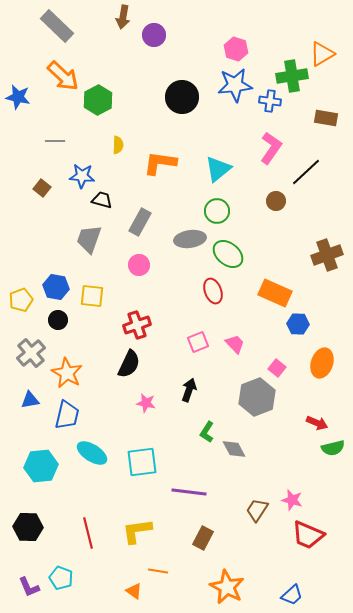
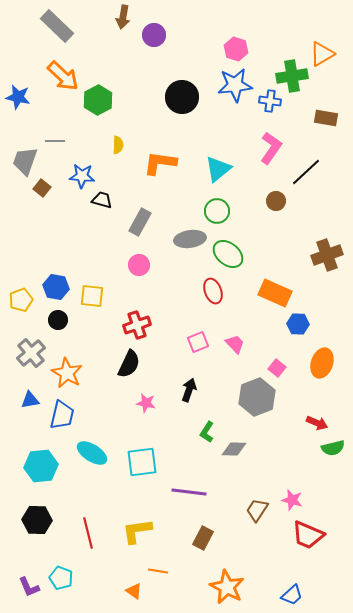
gray trapezoid at (89, 239): moved 64 px left, 78 px up
blue trapezoid at (67, 415): moved 5 px left
gray diamond at (234, 449): rotated 60 degrees counterclockwise
black hexagon at (28, 527): moved 9 px right, 7 px up
